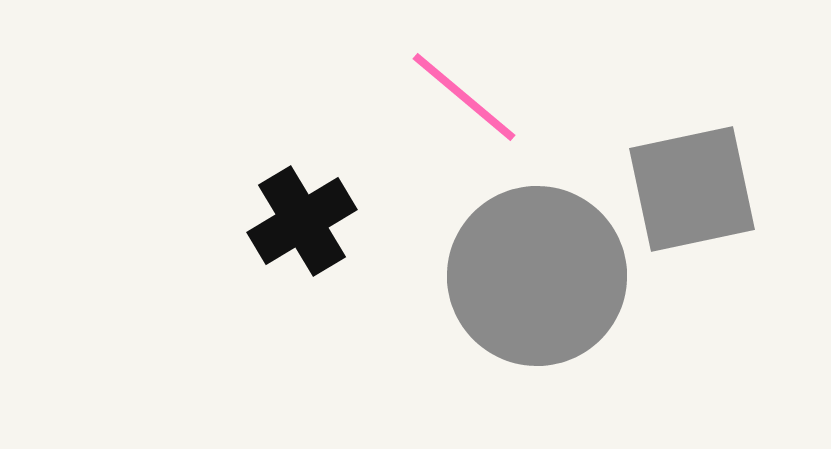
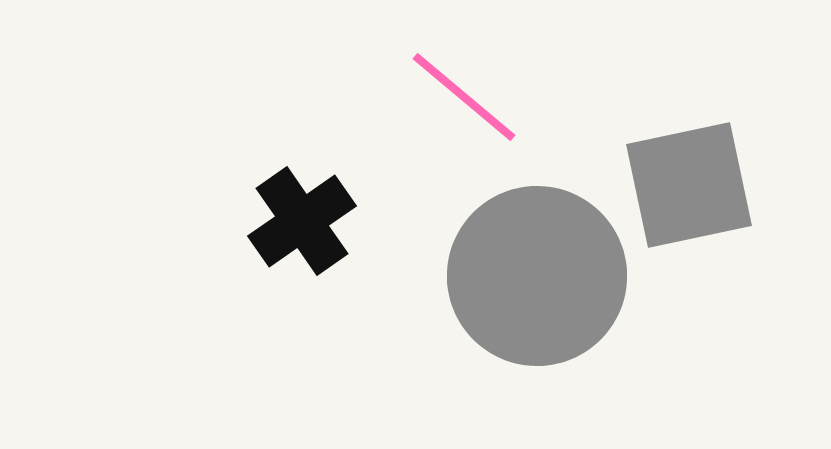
gray square: moved 3 px left, 4 px up
black cross: rotated 4 degrees counterclockwise
